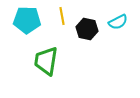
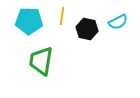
yellow line: rotated 18 degrees clockwise
cyan pentagon: moved 2 px right, 1 px down
green trapezoid: moved 5 px left
